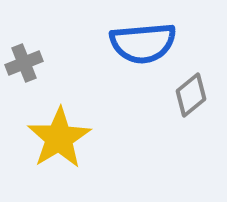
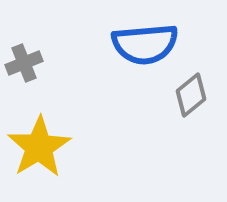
blue semicircle: moved 2 px right, 1 px down
yellow star: moved 20 px left, 9 px down
